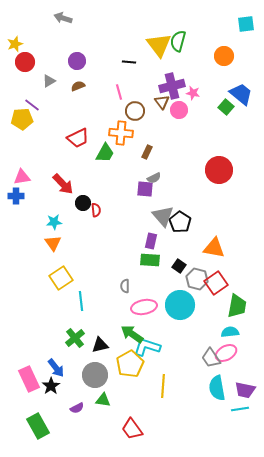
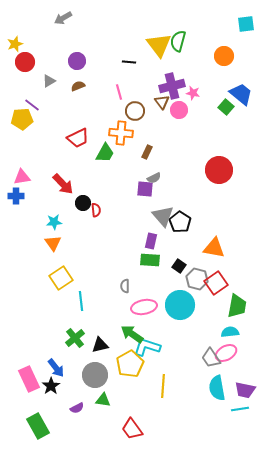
gray arrow at (63, 18): rotated 48 degrees counterclockwise
